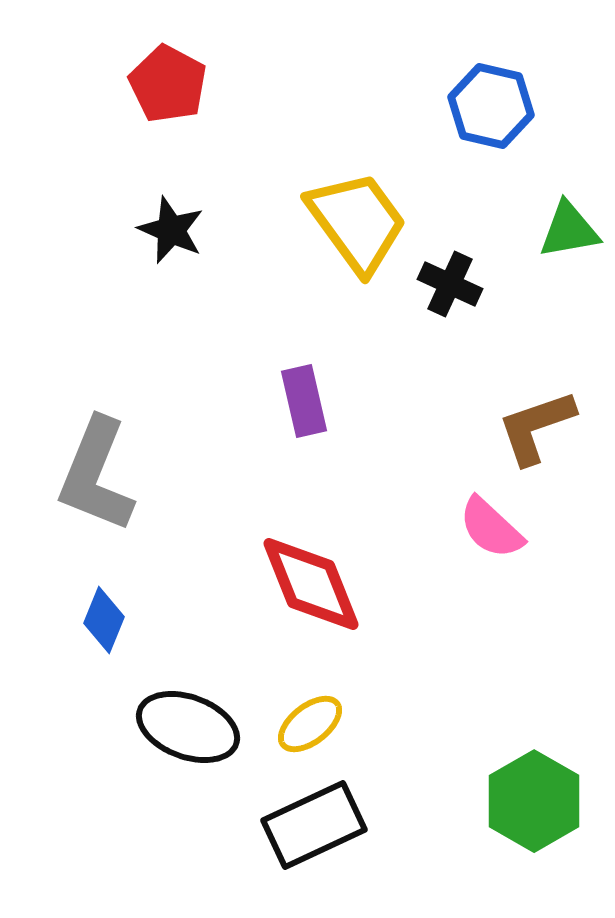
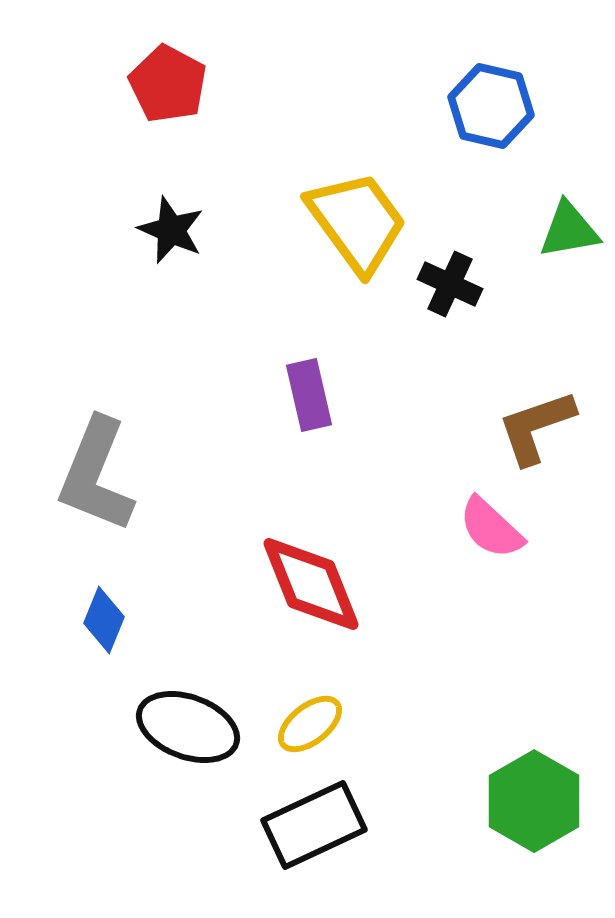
purple rectangle: moved 5 px right, 6 px up
